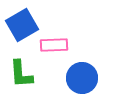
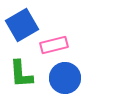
pink rectangle: rotated 12 degrees counterclockwise
blue circle: moved 17 px left
